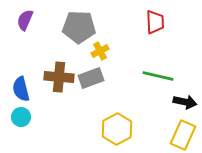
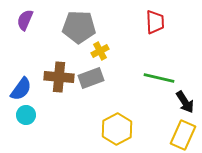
green line: moved 1 px right, 2 px down
blue semicircle: rotated 130 degrees counterclockwise
black arrow: rotated 45 degrees clockwise
cyan circle: moved 5 px right, 2 px up
